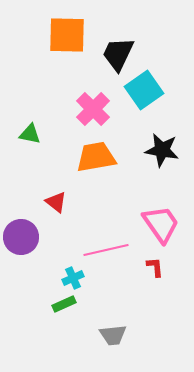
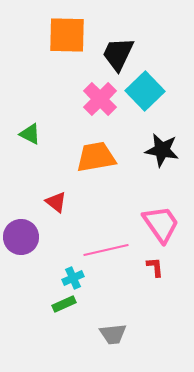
cyan square: moved 1 px right, 1 px down; rotated 9 degrees counterclockwise
pink cross: moved 7 px right, 10 px up
green triangle: rotated 15 degrees clockwise
gray trapezoid: moved 1 px up
